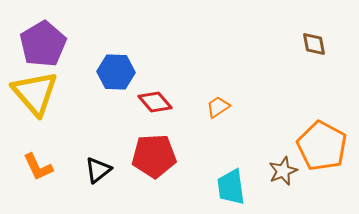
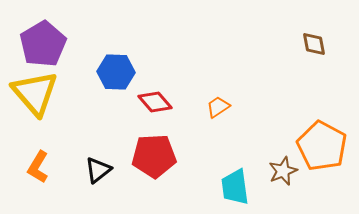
orange L-shape: rotated 56 degrees clockwise
cyan trapezoid: moved 4 px right
